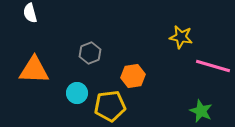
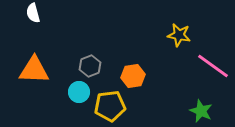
white semicircle: moved 3 px right
yellow star: moved 2 px left, 2 px up
gray hexagon: moved 13 px down
pink line: rotated 20 degrees clockwise
cyan circle: moved 2 px right, 1 px up
